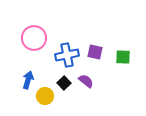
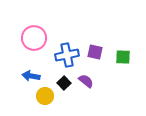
blue arrow: moved 3 px right, 4 px up; rotated 96 degrees counterclockwise
